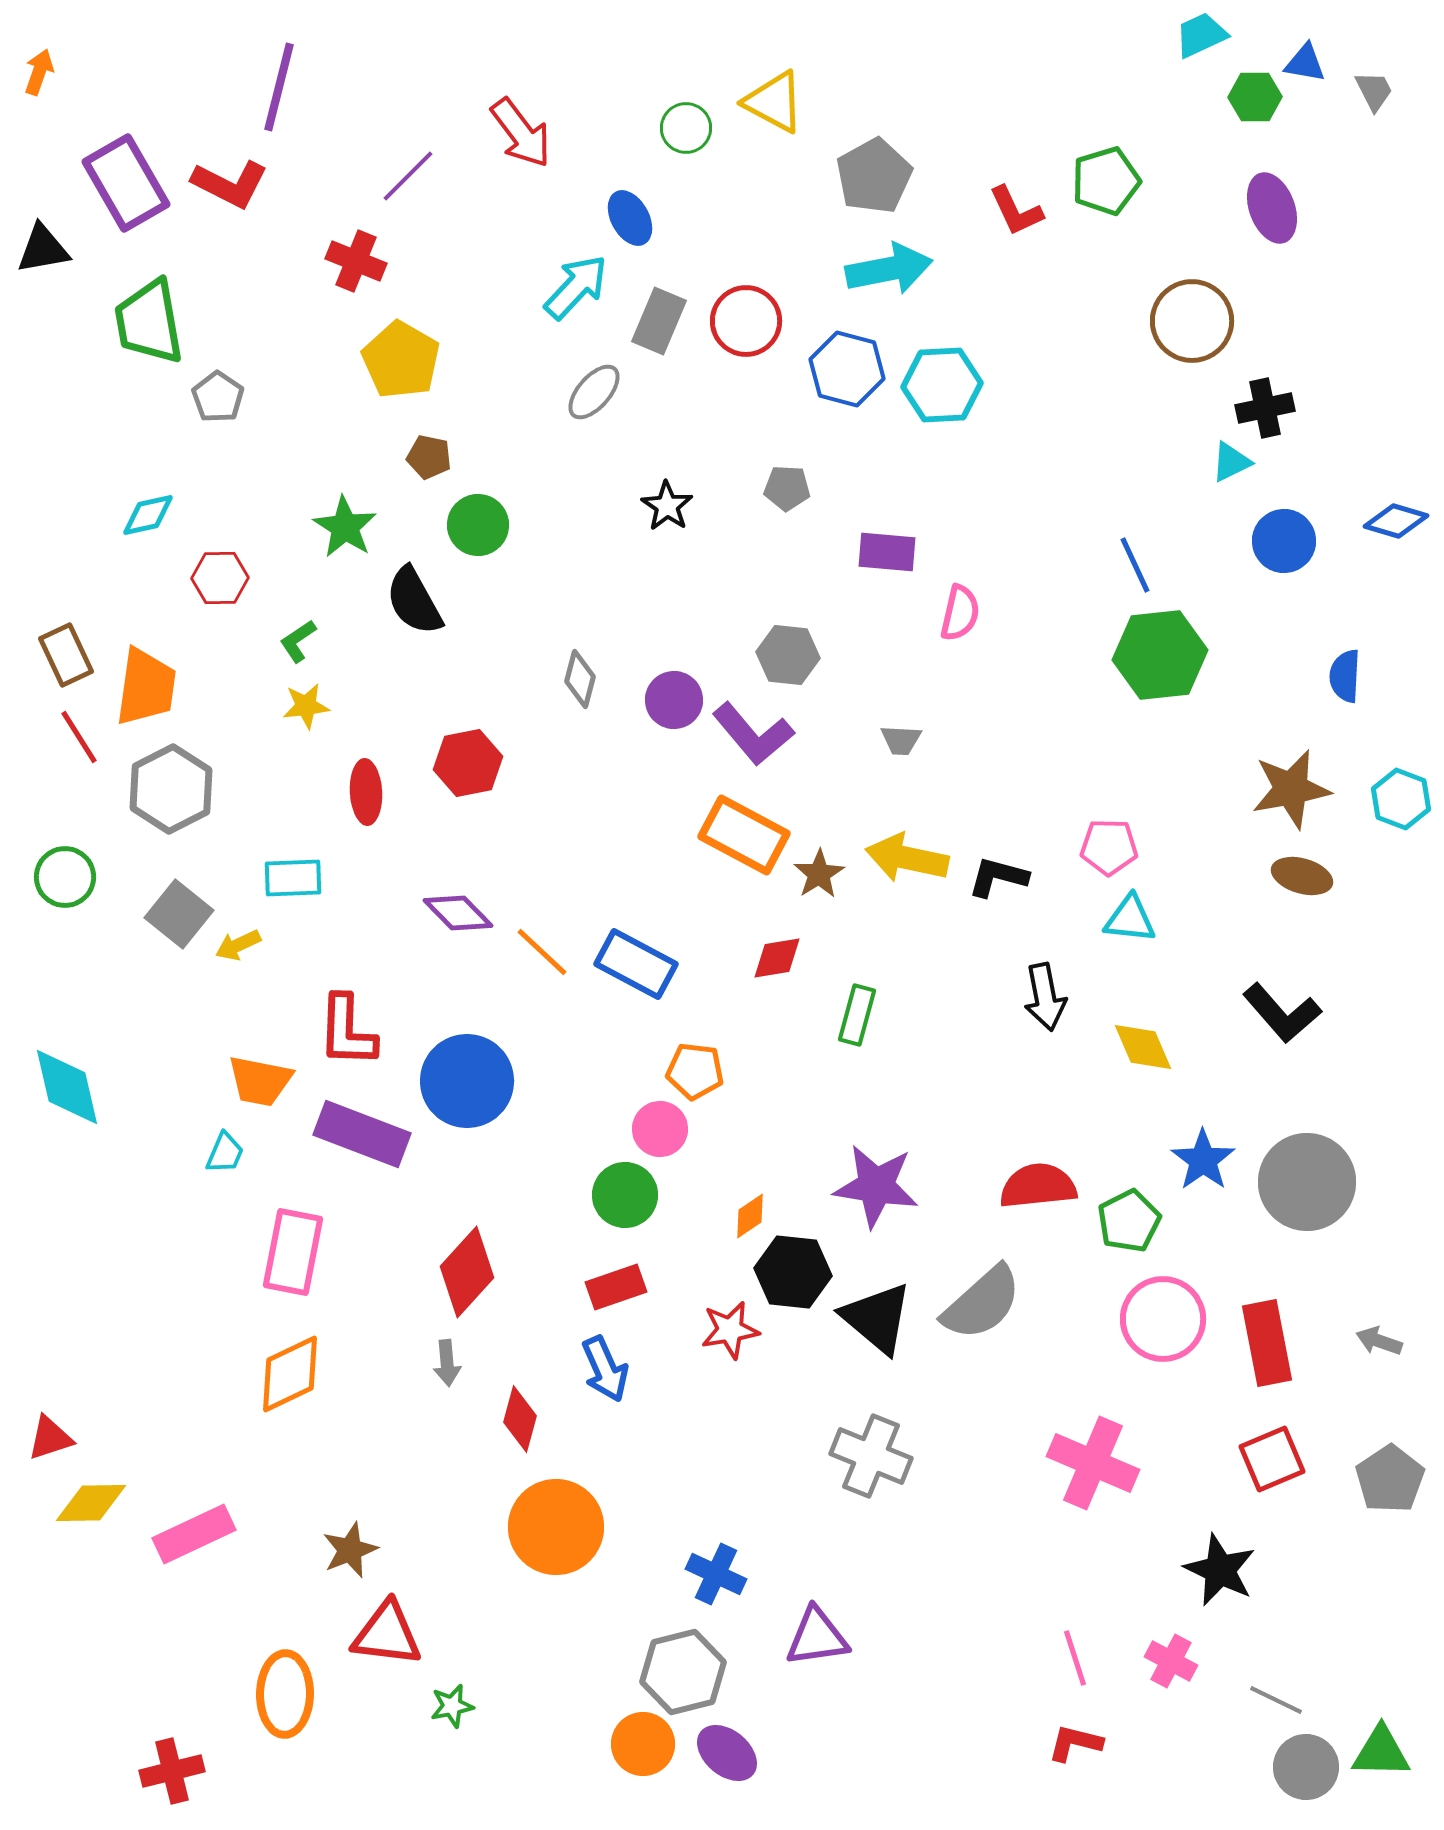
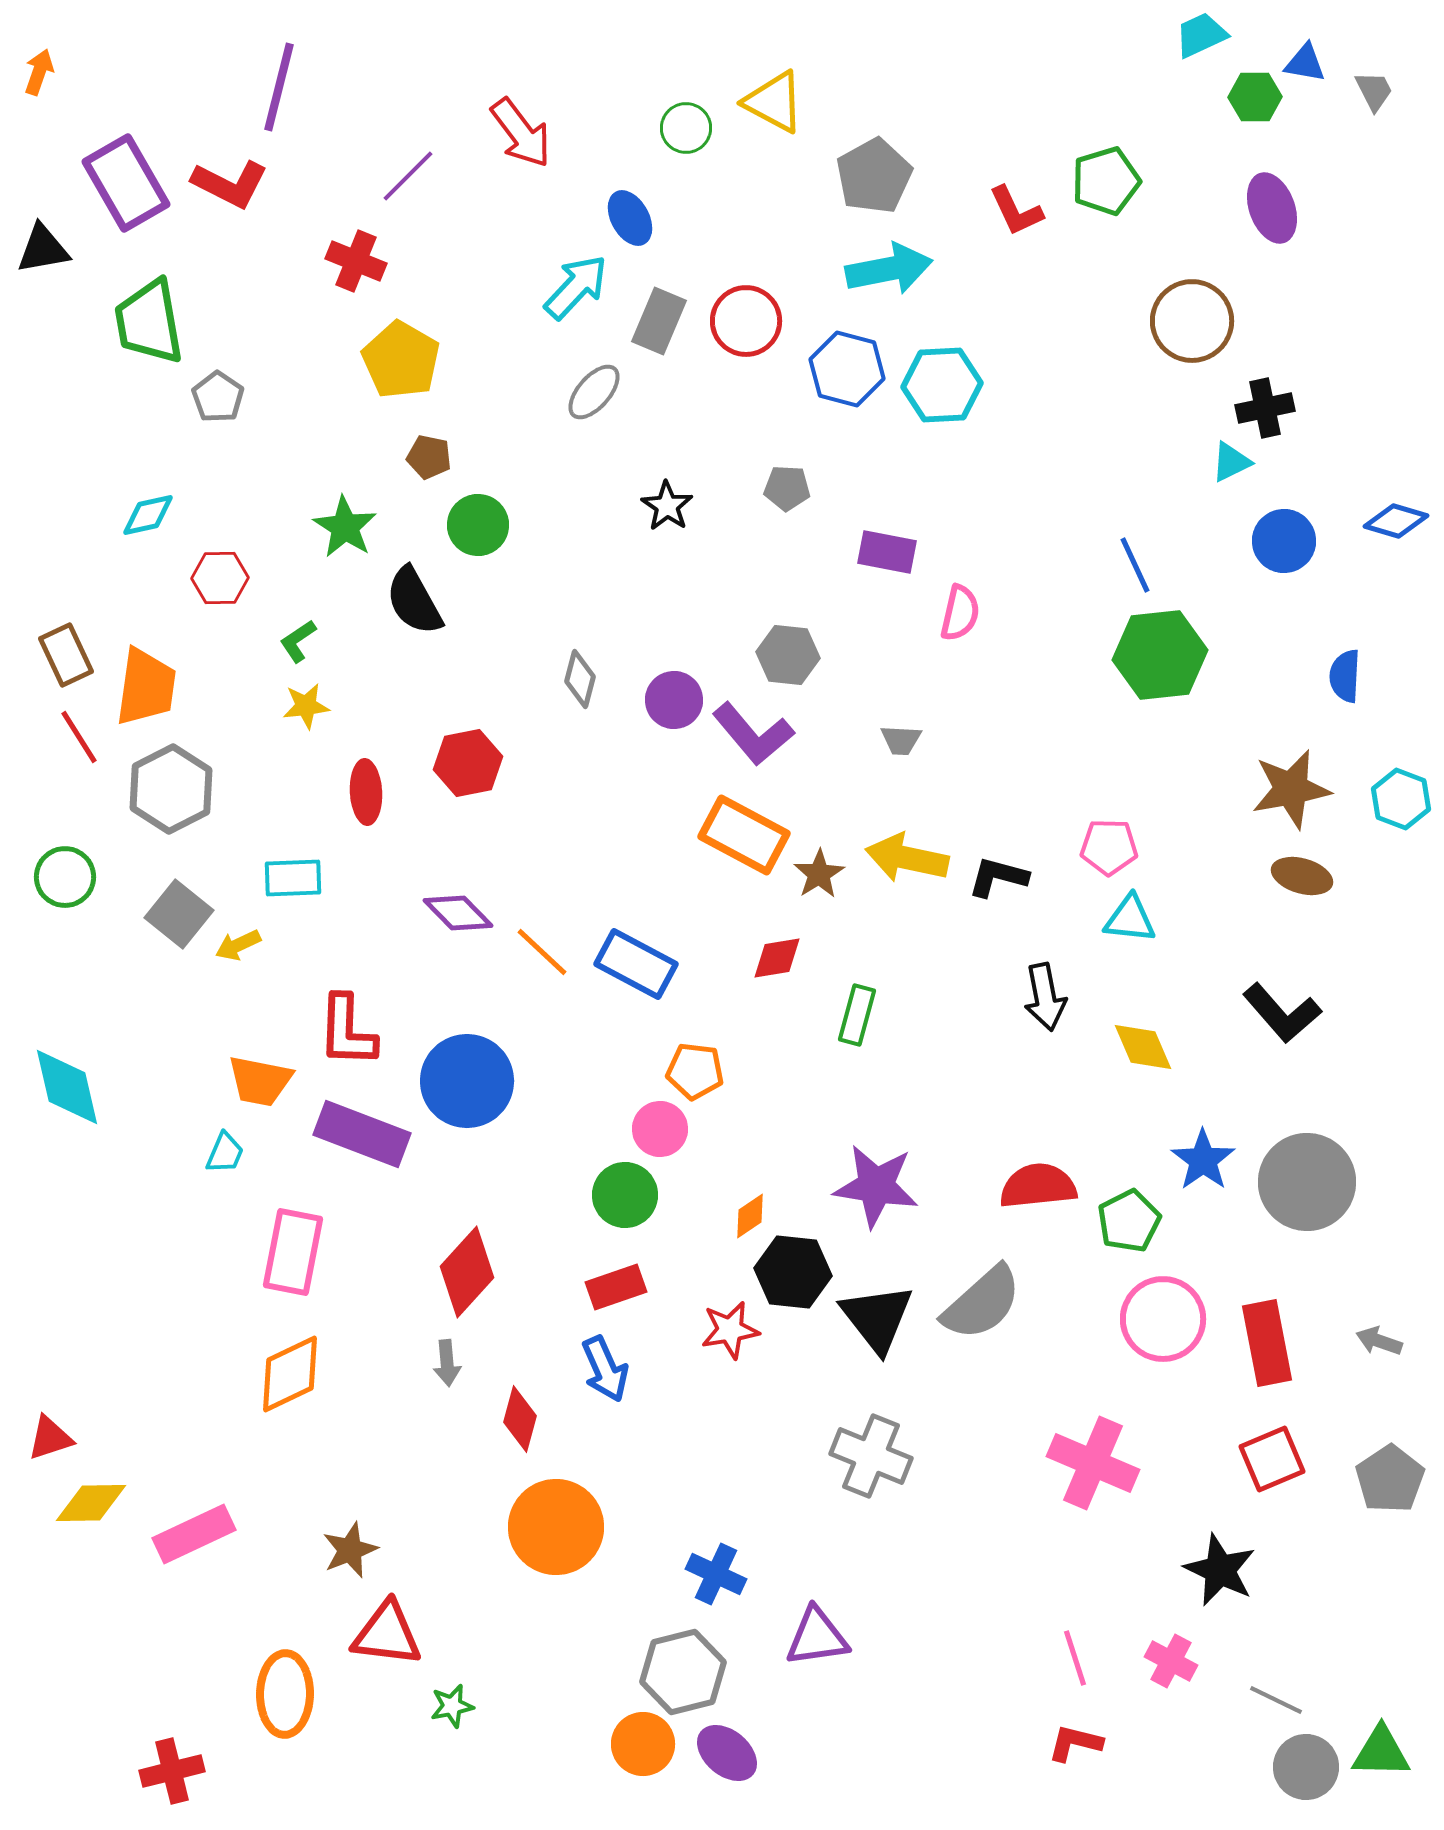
purple rectangle at (887, 552): rotated 6 degrees clockwise
black triangle at (877, 1318): rotated 12 degrees clockwise
